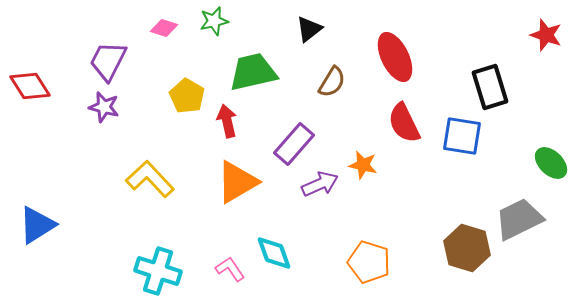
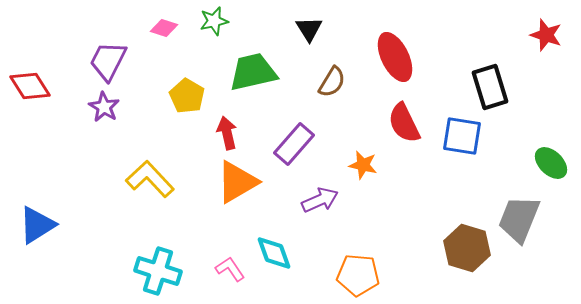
black triangle: rotated 24 degrees counterclockwise
purple star: rotated 16 degrees clockwise
red arrow: moved 12 px down
purple arrow: moved 16 px down
gray trapezoid: rotated 42 degrees counterclockwise
orange pentagon: moved 11 px left, 13 px down; rotated 12 degrees counterclockwise
